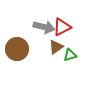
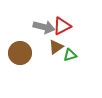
red triangle: moved 1 px up
brown circle: moved 3 px right, 4 px down
